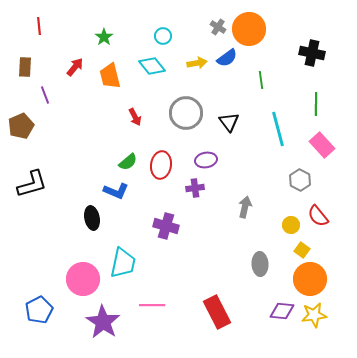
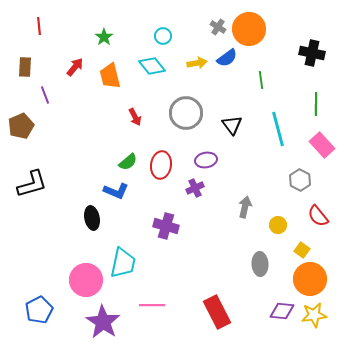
black triangle at (229, 122): moved 3 px right, 3 px down
purple cross at (195, 188): rotated 18 degrees counterclockwise
yellow circle at (291, 225): moved 13 px left
pink circle at (83, 279): moved 3 px right, 1 px down
